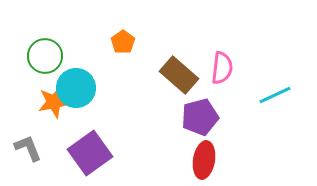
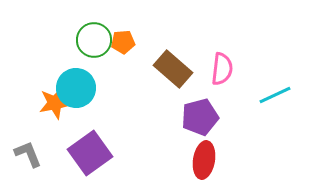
orange pentagon: rotated 30 degrees clockwise
green circle: moved 49 px right, 16 px up
pink semicircle: moved 1 px down
brown rectangle: moved 6 px left, 6 px up
orange star: moved 1 px right, 1 px down
gray L-shape: moved 6 px down
